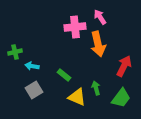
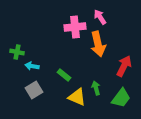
green cross: moved 2 px right; rotated 24 degrees clockwise
